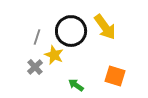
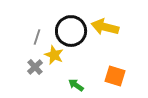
yellow arrow: rotated 140 degrees clockwise
